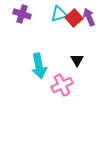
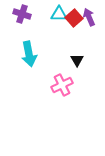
cyan triangle: rotated 18 degrees clockwise
cyan arrow: moved 10 px left, 12 px up
